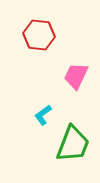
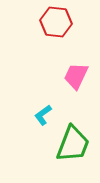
red hexagon: moved 17 px right, 13 px up
